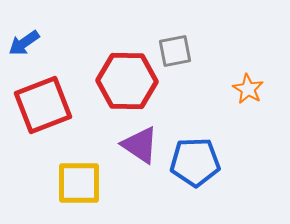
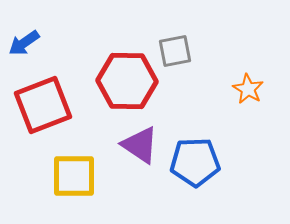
yellow square: moved 5 px left, 7 px up
